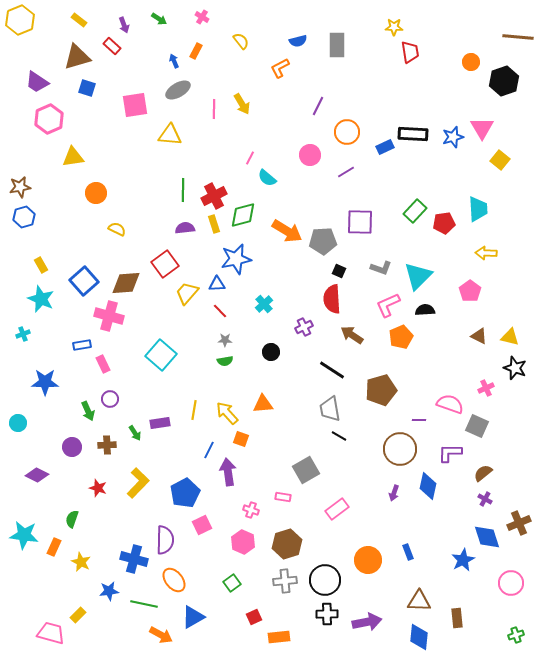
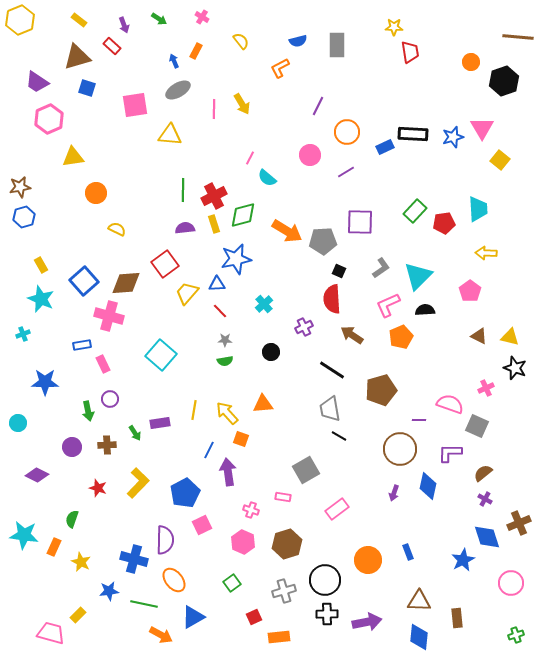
gray L-shape at (381, 268): rotated 55 degrees counterclockwise
green arrow at (88, 411): rotated 12 degrees clockwise
gray cross at (285, 581): moved 1 px left, 10 px down; rotated 10 degrees counterclockwise
